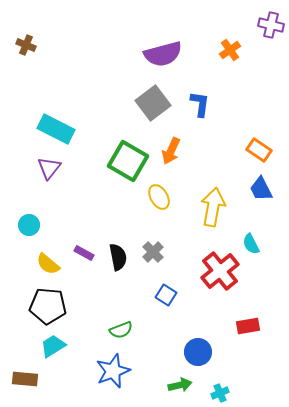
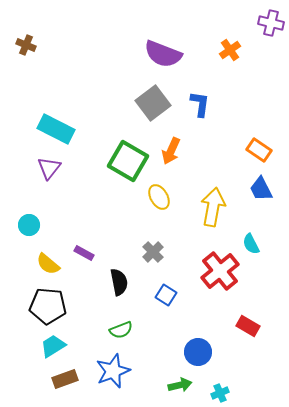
purple cross: moved 2 px up
purple semicircle: rotated 36 degrees clockwise
black semicircle: moved 1 px right, 25 px down
red rectangle: rotated 40 degrees clockwise
brown rectangle: moved 40 px right; rotated 25 degrees counterclockwise
